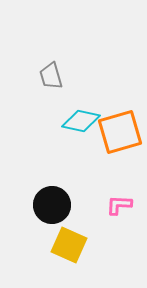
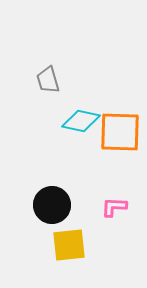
gray trapezoid: moved 3 px left, 4 px down
orange square: rotated 18 degrees clockwise
pink L-shape: moved 5 px left, 2 px down
yellow square: rotated 30 degrees counterclockwise
